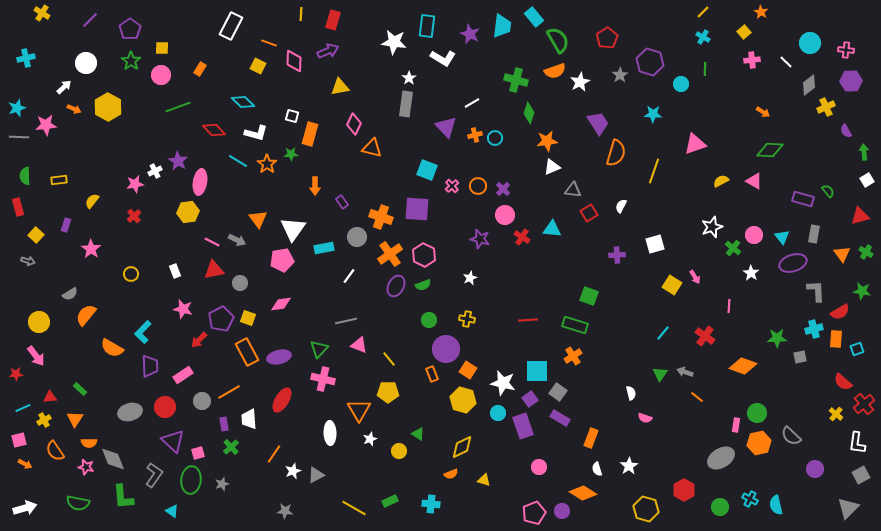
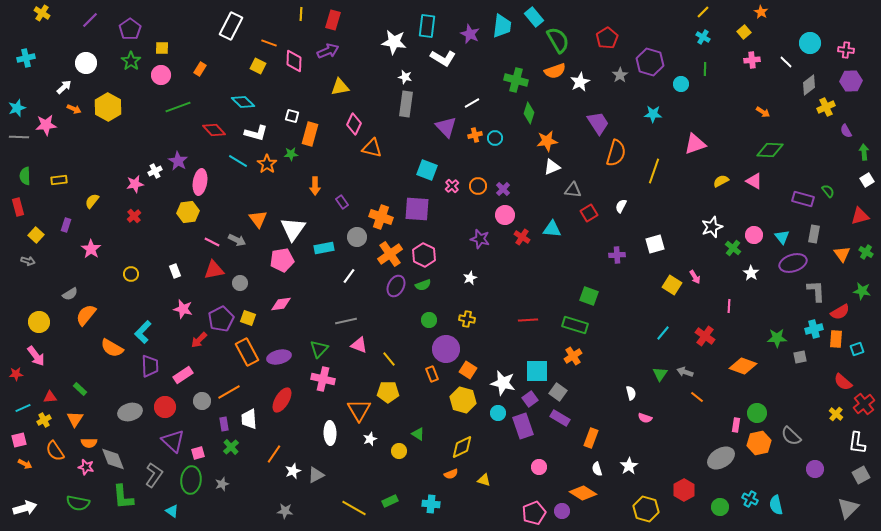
white star at (409, 78): moved 4 px left, 1 px up; rotated 24 degrees counterclockwise
